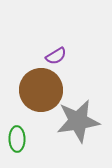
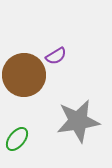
brown circle: moved 17 px left, 15 px up
green ellipse: rotated 40 degrees clockwise
